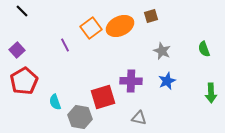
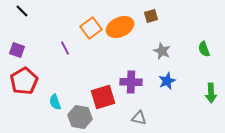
orange ellipse: moved 1 px down
purple line: moved 3 px down
purple square: rotated 28 degrees counterclockwise
purple cross: moved 1 px down
